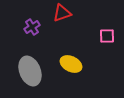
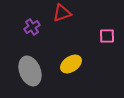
yellow ellipse: rotated 60 degrees counterclockwise
